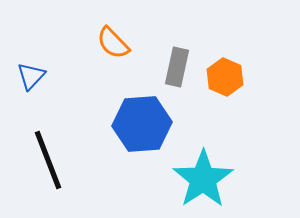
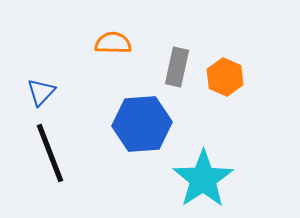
orange semicircle: rotated 135 degrees clockwise
blue triangle: moved 10 px right, 16 px down
black line: moved 2 px right, 7 px up
